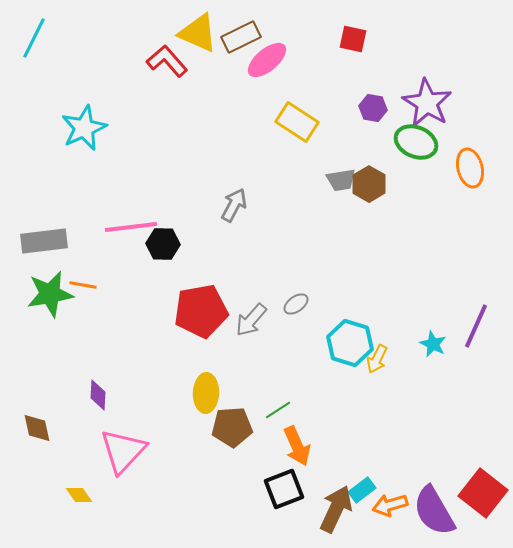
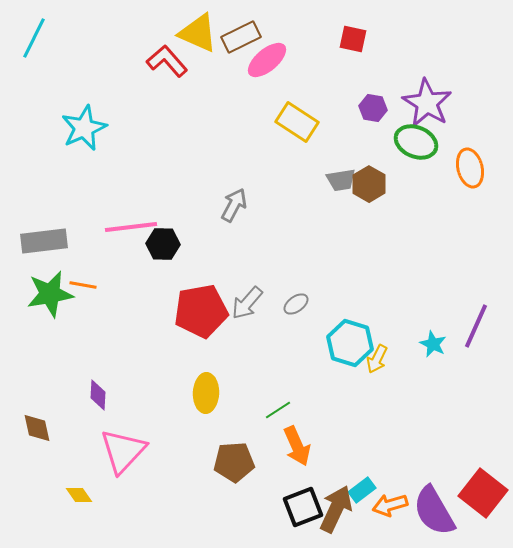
gray arrow at (251, 320): moved 4 px left, 17 px up
brown pentagon at (232, 427): moved 2 px right, 35 px down
black square at (284, 489): moved 19 px right, 18 px down
